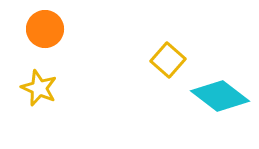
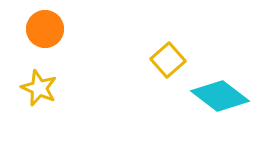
yellow square: rotated 8 degrees clockwise
